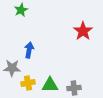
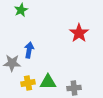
red star: moved 4 px left, 2 px down
gray star: moved 5 px up
green triangle: moved 2 px left, 3 px up
